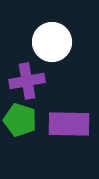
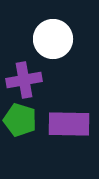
white circle: moved 1 px right, 3 px up
purple cross: moved 3 px left, 1 px up
